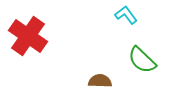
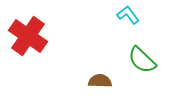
cyan L-shape: moved 2 px right
